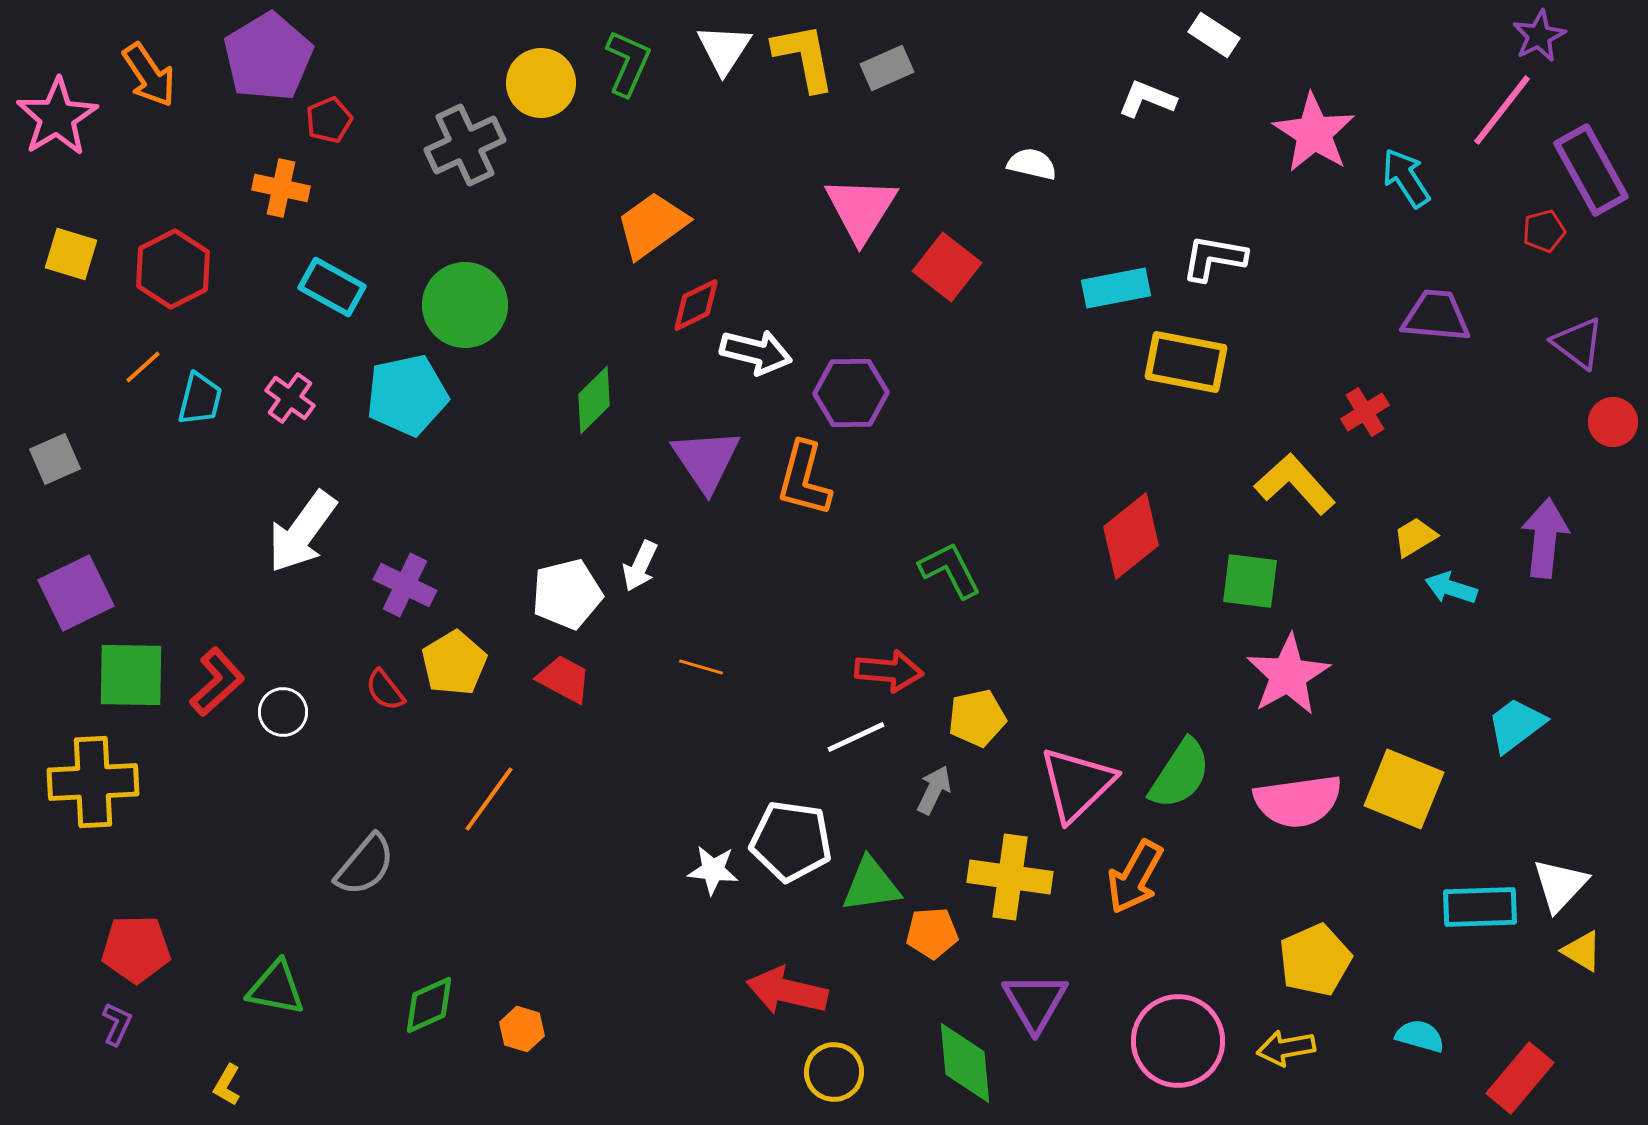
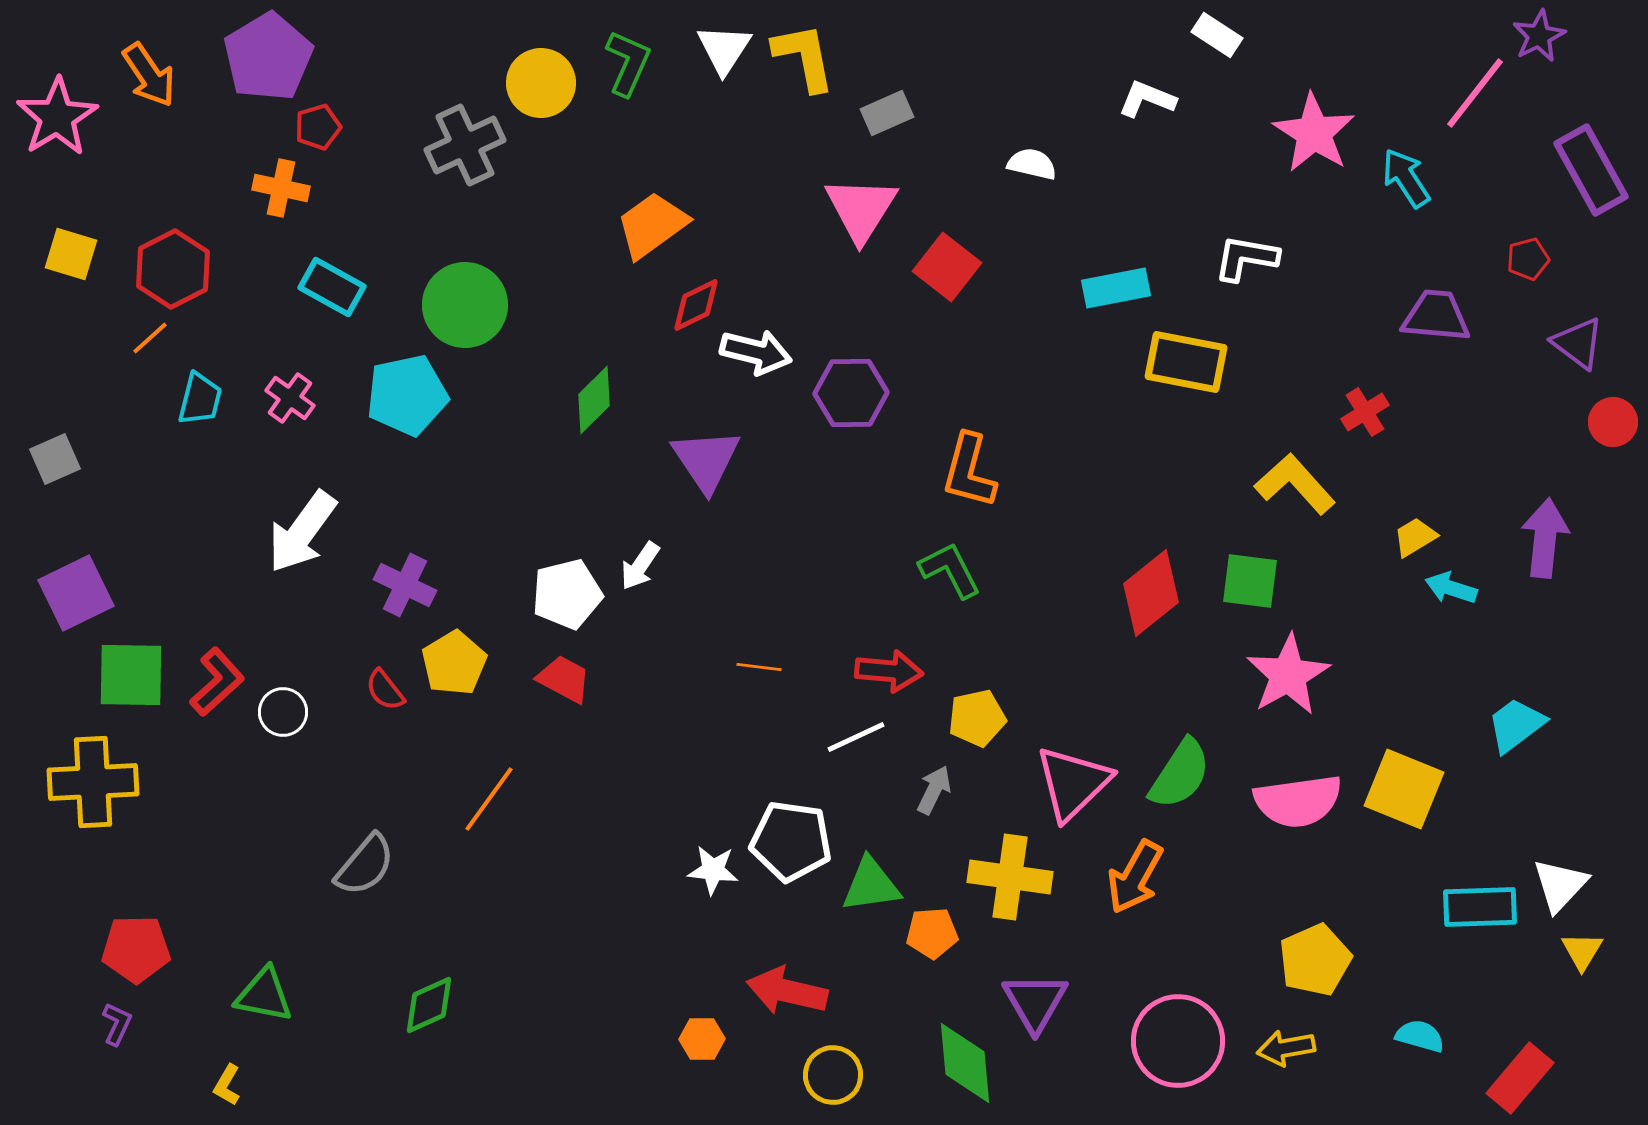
white rectangle at (1214, 35): moved 3 px right
gray rectangle at (887, 68): moved 45 px down
pink line at (1502, 110): moved 27 px left, 17 px up
red pentagon at (329, 120): moved 11 px left, 7 px down; rotated 6 degrees clockwise
red pentagon at (1544, 231): moved 16 px left, 28 px down
white L-shape at (1214, 258): moved 32 px right
orange line at (143, 367): moved 7 px right, 29 px up
orange L-shape at (804, 479): moved 165 px right, 8 px up
red diamond at (1131, 536): moved 20 px right, 57 px down
white arrow at (640, 566): rotated 9 degrees clockwise
orange line at (701, 667): moved 58 px right; rotated 9 degrees counterclockwise
pink triangle at (1077, 784): moved 4 px left, 1 px up
yellow triangle at (1582, 951): rotated 30 degrees clockwise
green triangle at (276, 988): moved 12 px left, 7 px down
orange hexagon at (522, 1029): moved 180 px right, 10 px down; rotated 18 degrees counterclockwise
yellow circle at (834, 1072): moved 1 px left, 3 px down
